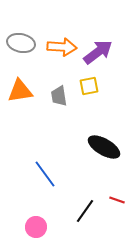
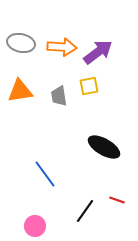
pink circle: moved 1 px left, 1 px up
